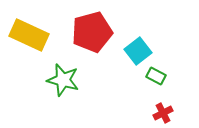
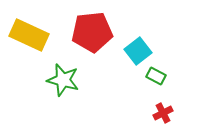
red pentagon: rotated 9 degrees clockwise
